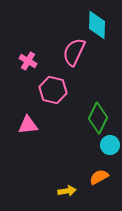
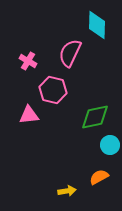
pink semicircle: moved 4 px left, 1 px down
green diamond: moved 3 px left, 1 px up; rotated 52 degrees clockwise
pink triangle: moved 1 px right, 10 px up
